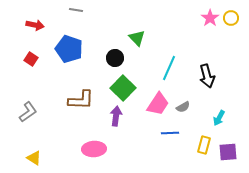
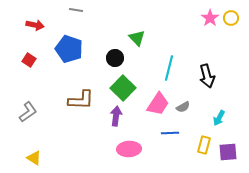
red square: moved 2 px left, 1 px down
cyan line: rotated 10 degrees counterclockwise
pink ellipse: moved 35 px right
